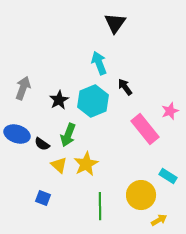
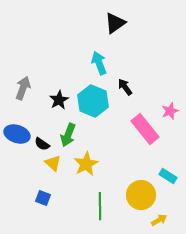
black triangle: rotated 20 degrees clockwise
cyan hexagon: rotated 16 degrees counterclockwise
yellow triangle: moved 6 px left, 2 px up
